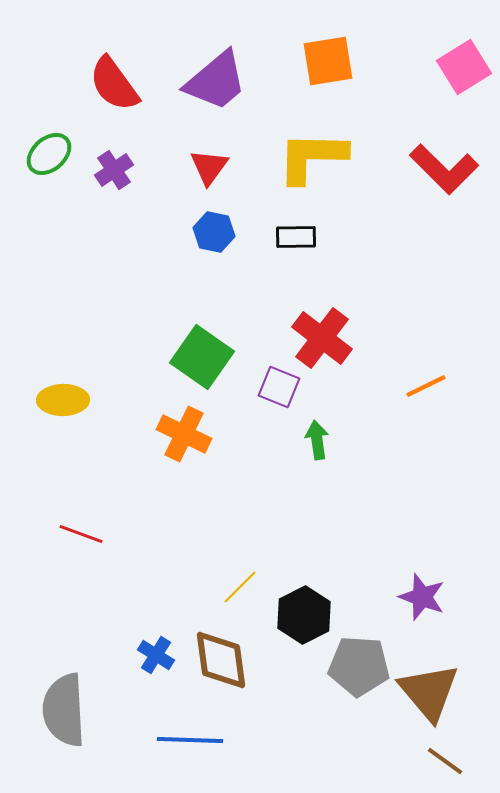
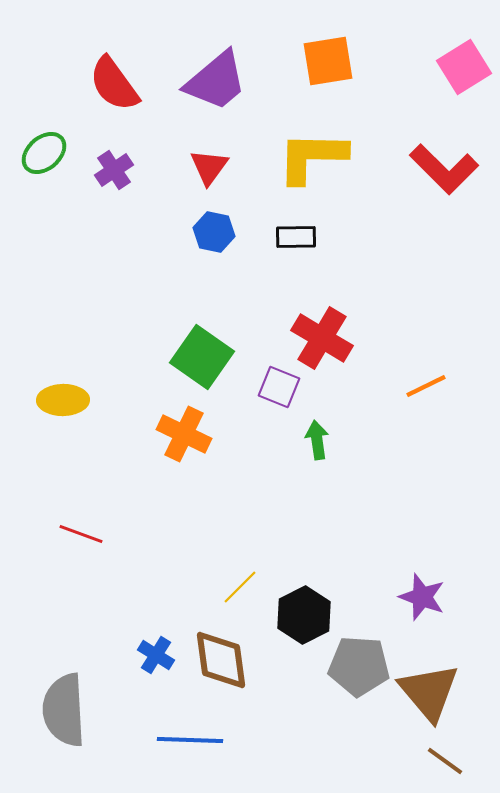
green ellipse: moved 5 px left, 1 px up
red cross: rotated 6 degrees counterclockwise
